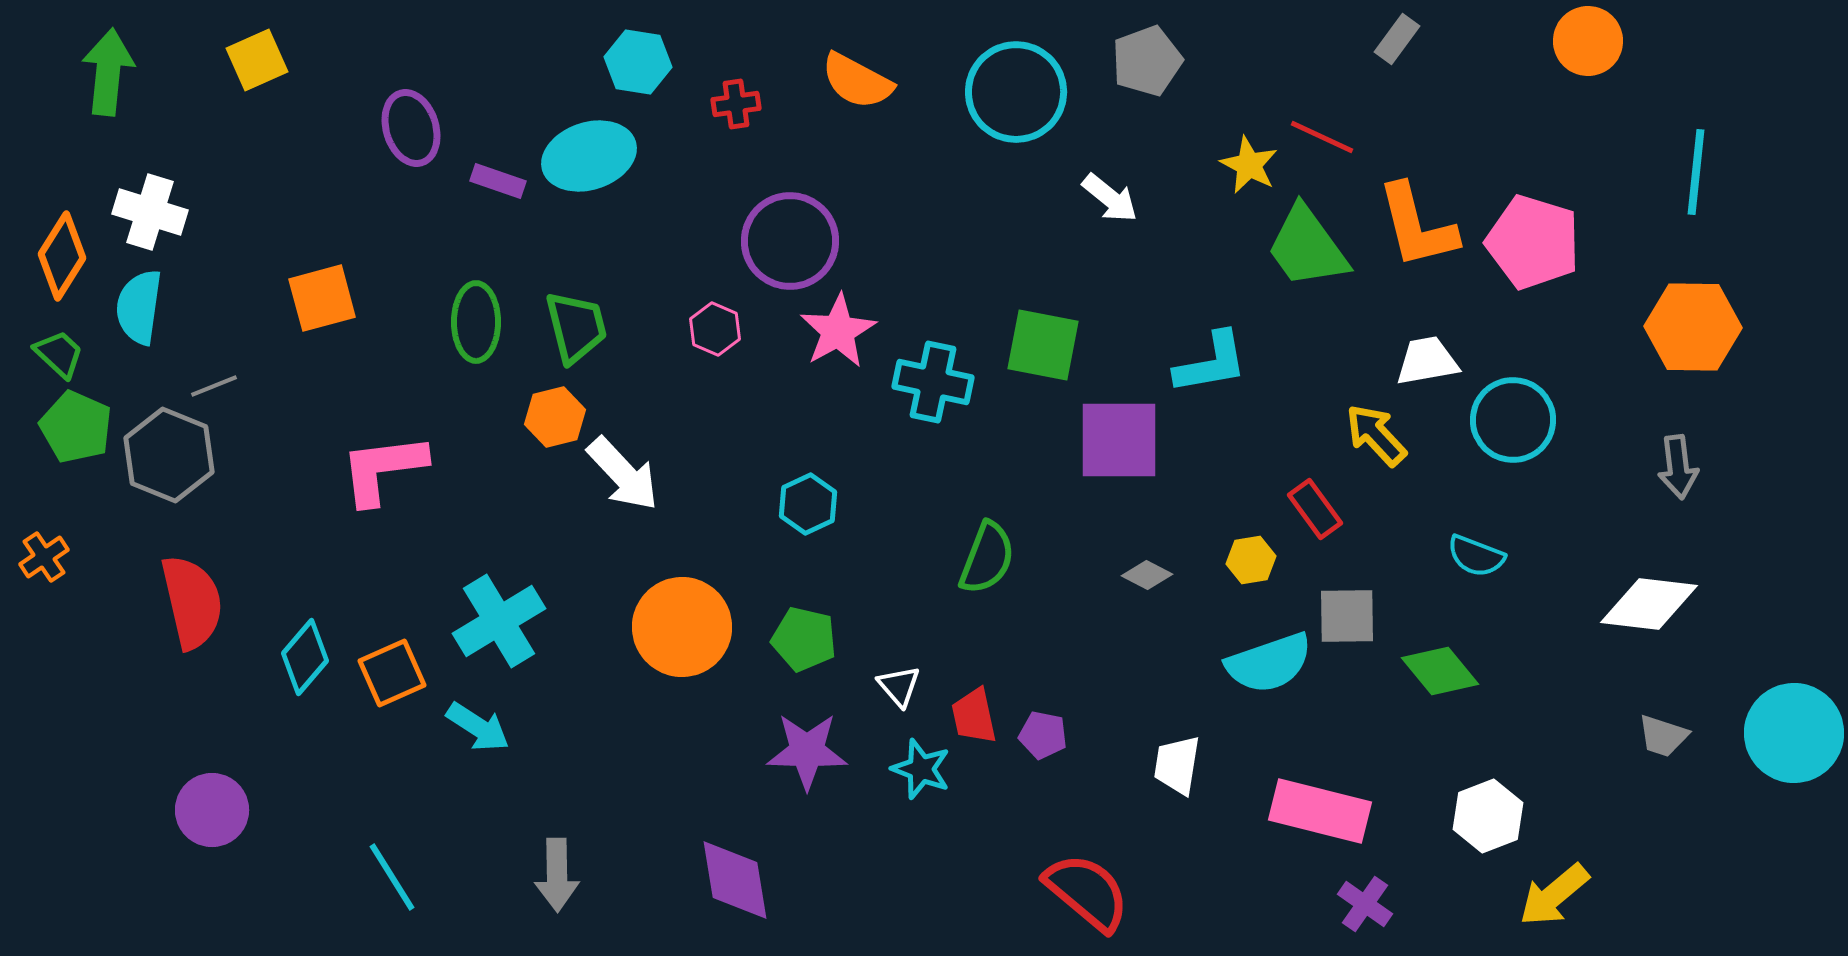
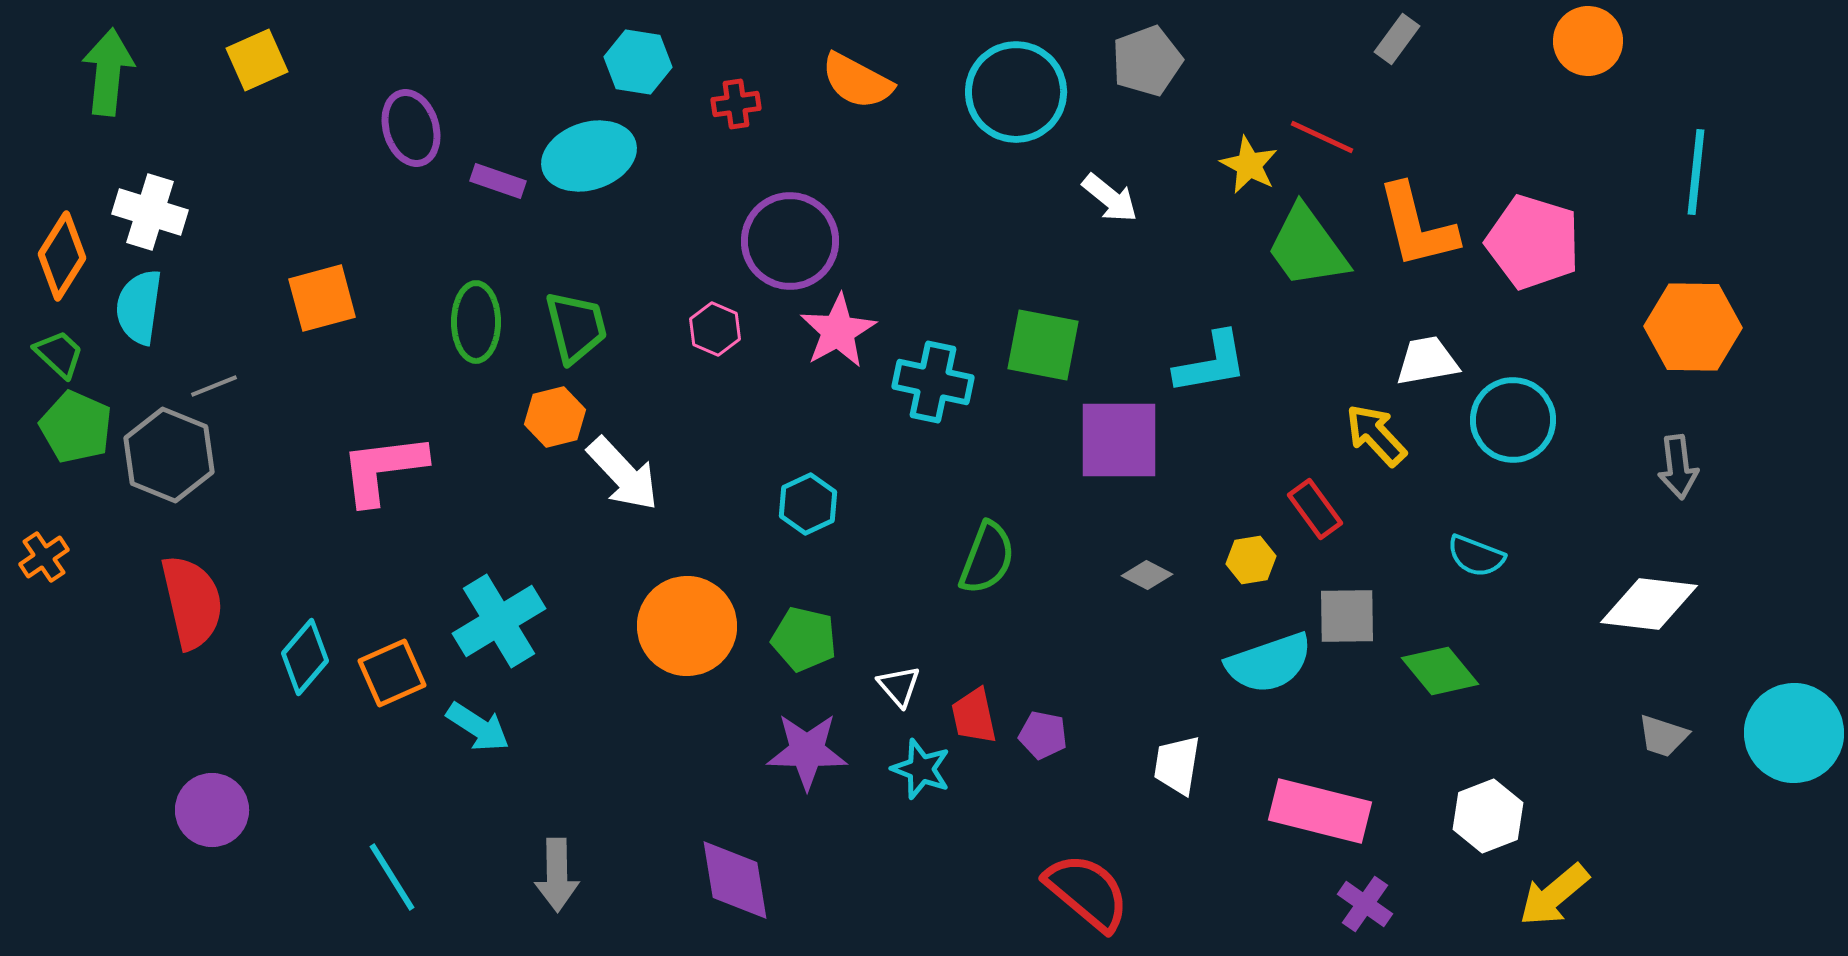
orange circle at (682, 627): moved 5 px right, 1 px up
